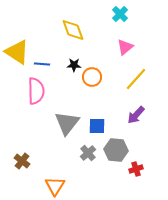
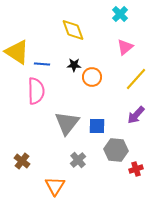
gray cross: moved 10 px left, 7 px down
